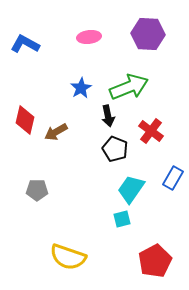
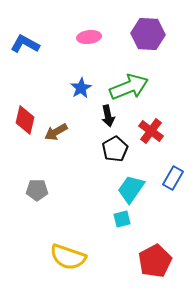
black pentagon: rotated 20 degrees clockwise
